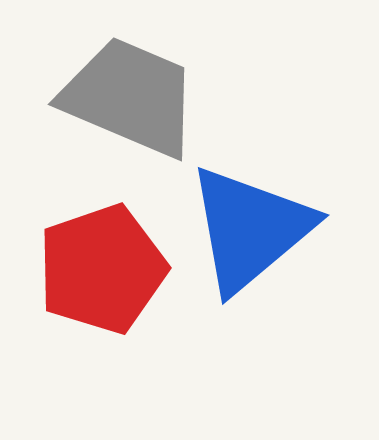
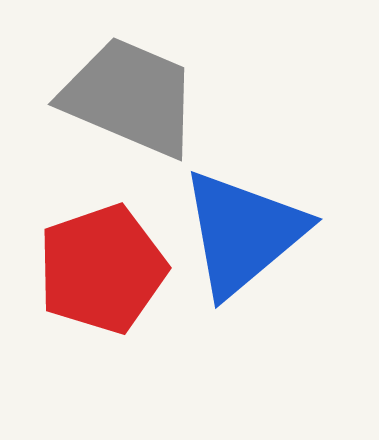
blue triangle: moved 7 px left, 4 px down
